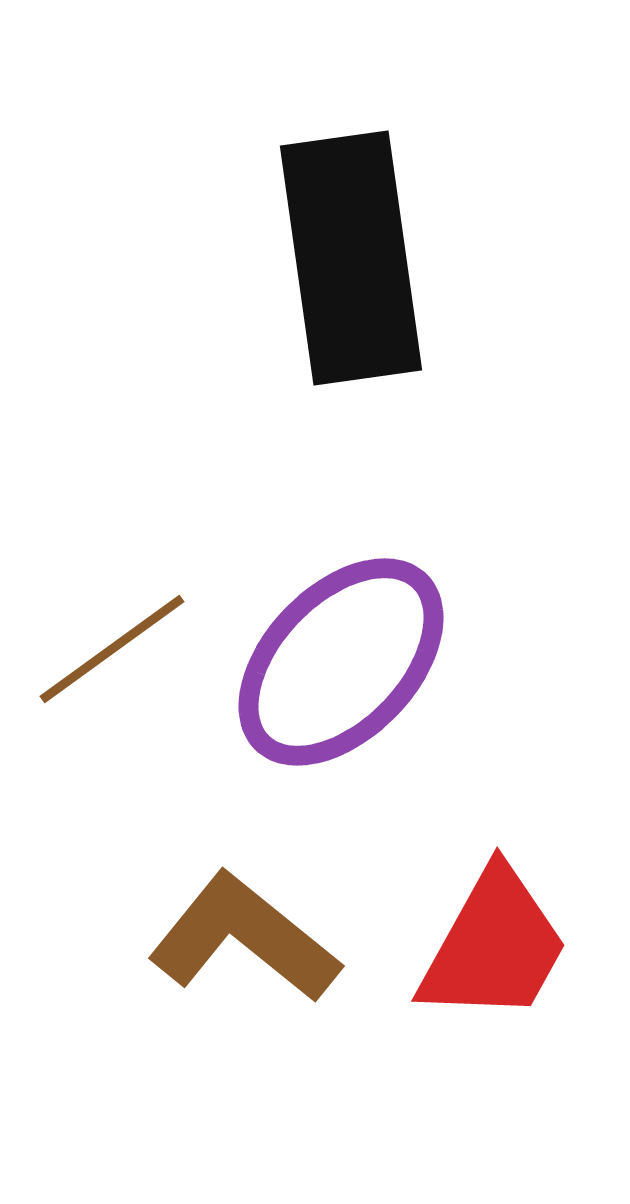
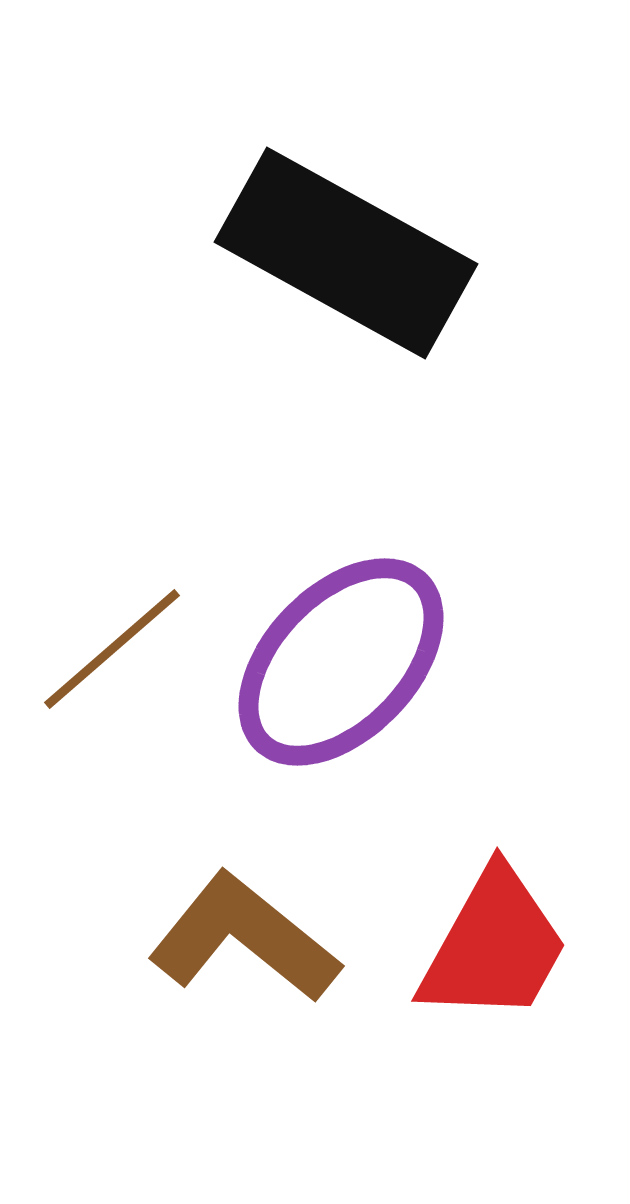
black rectangle: moved 5 px left, 5 px up; rotated 53 degrees counterclockwise
brown line: rotated 5 degrees counterclockwise
